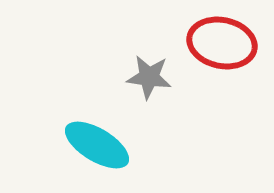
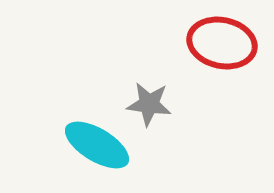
gray star: moved 27 px down
